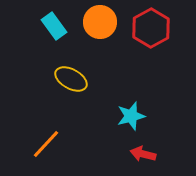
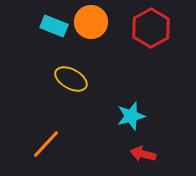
orange circle: moved 9 px left
cyan rectangle: rotated 32 degrees counterclockwise
